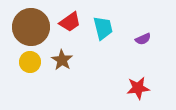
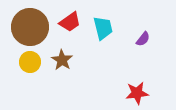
brown circle: moved 1 px left
purple semicircle: rotated 28 degrees counterclockwise
red star: moved 1 px left, 5 px down
